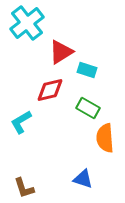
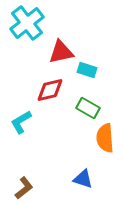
red triangle: rotated 20 degrees clockwise
brown L-shape: rotated 110 degrees counterclockwise
